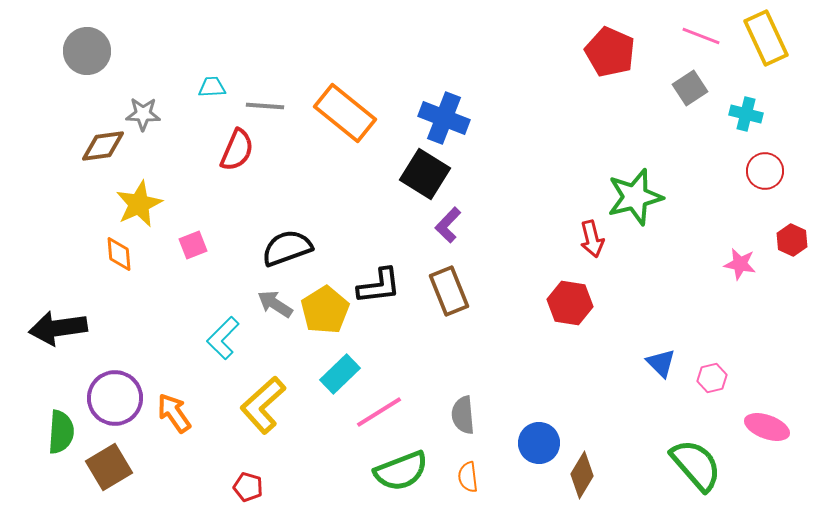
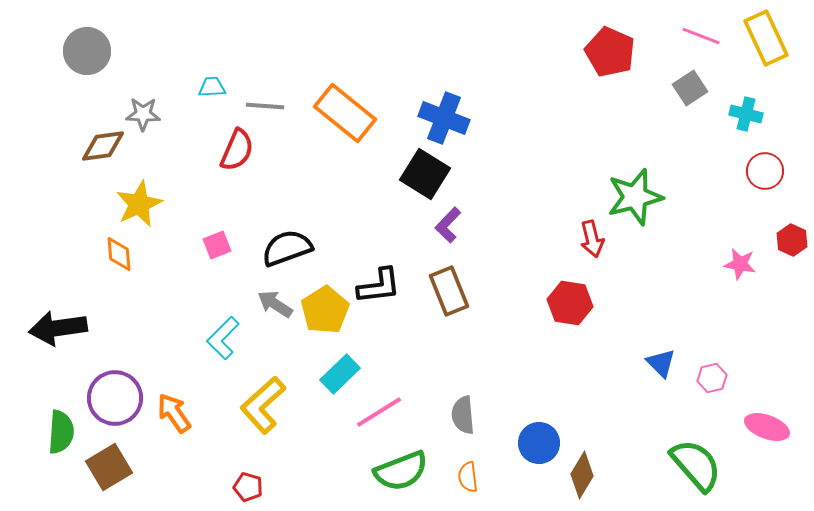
pink square at (193, 245): moved 24 px right
